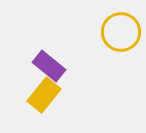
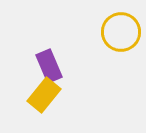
purple rectangle: rotated 28 degrees clockwise
